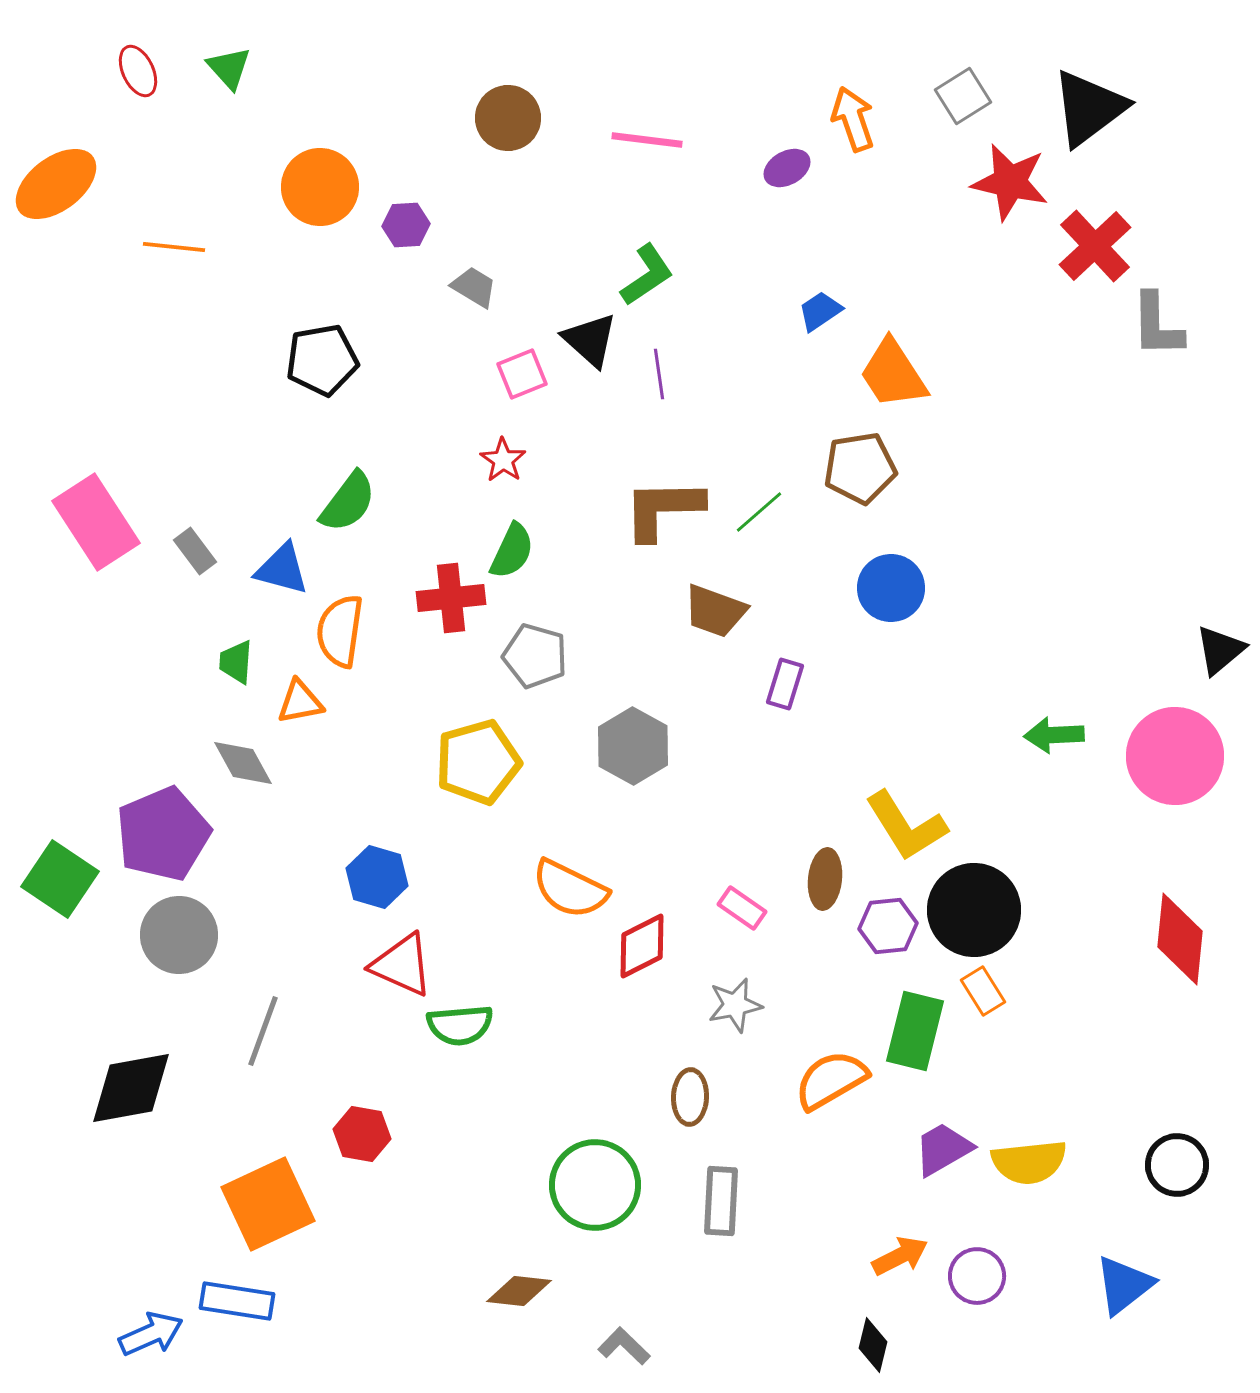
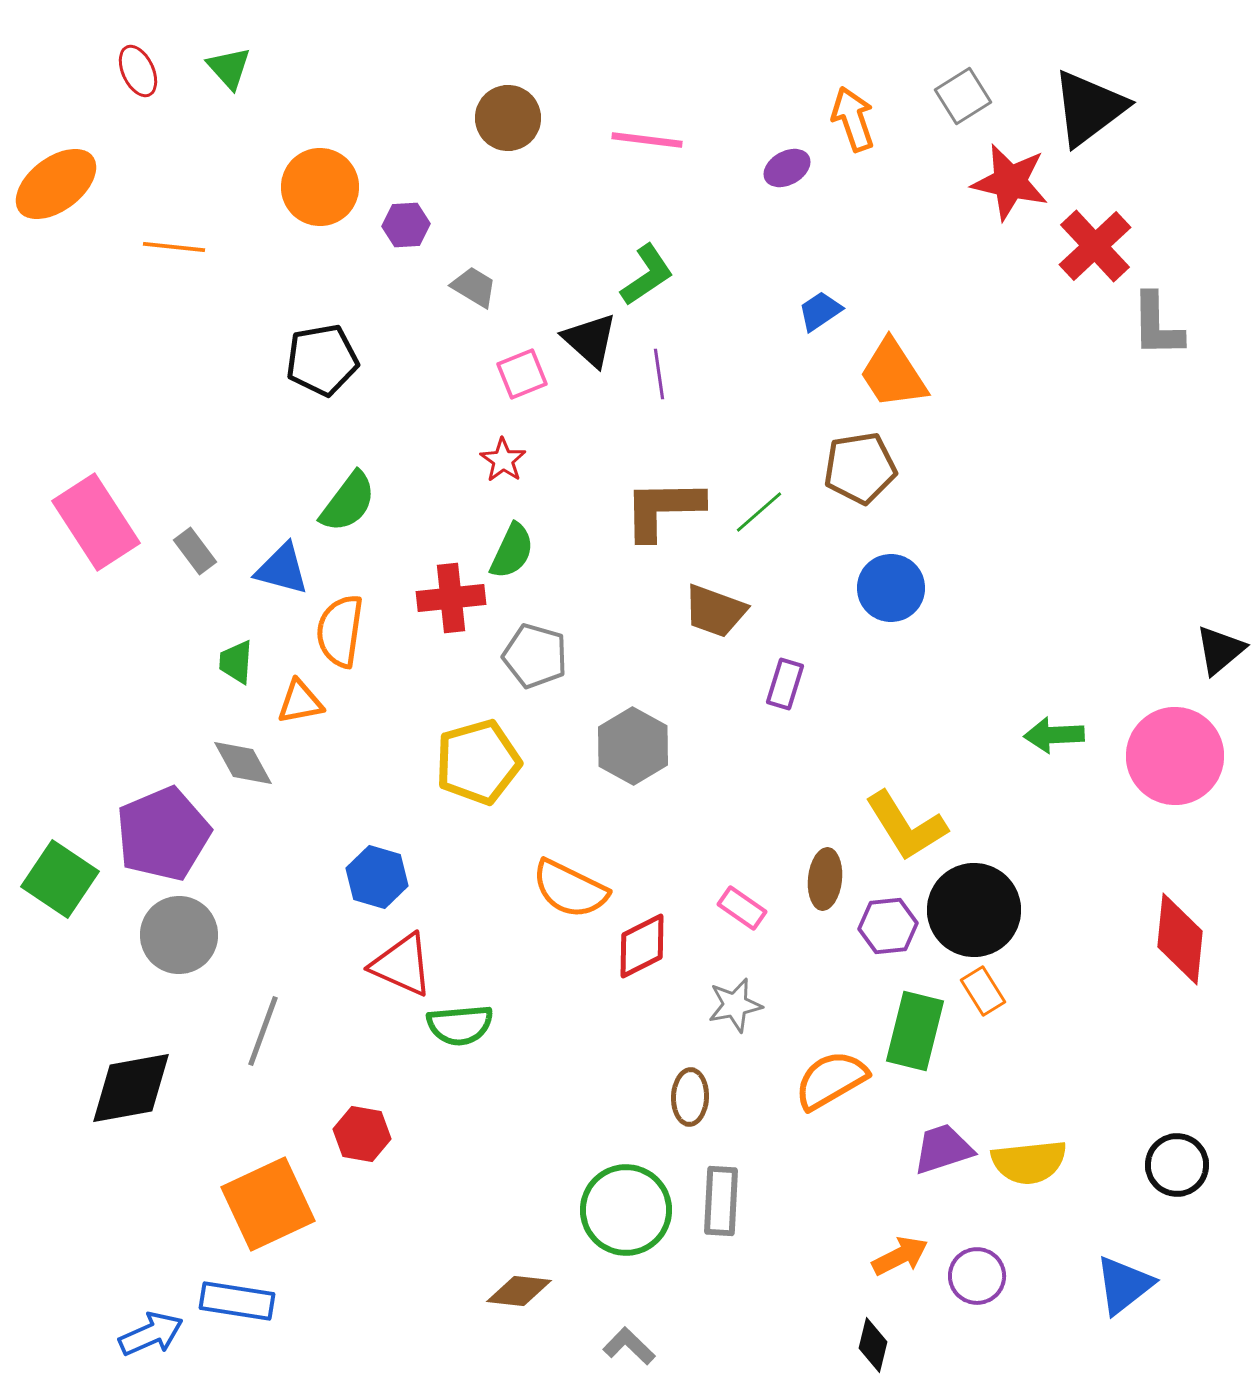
purple trapezoid at (943, 1149): rotated 12 degrees clockwise
green circle at (595, 1185): moved 31 px right, 25 px down
gray L-shape at (624, 1346): moved 5 px right
